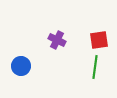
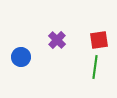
purple cross: rotated 18 degrees clockwise
blue circle: moved 9 px up
